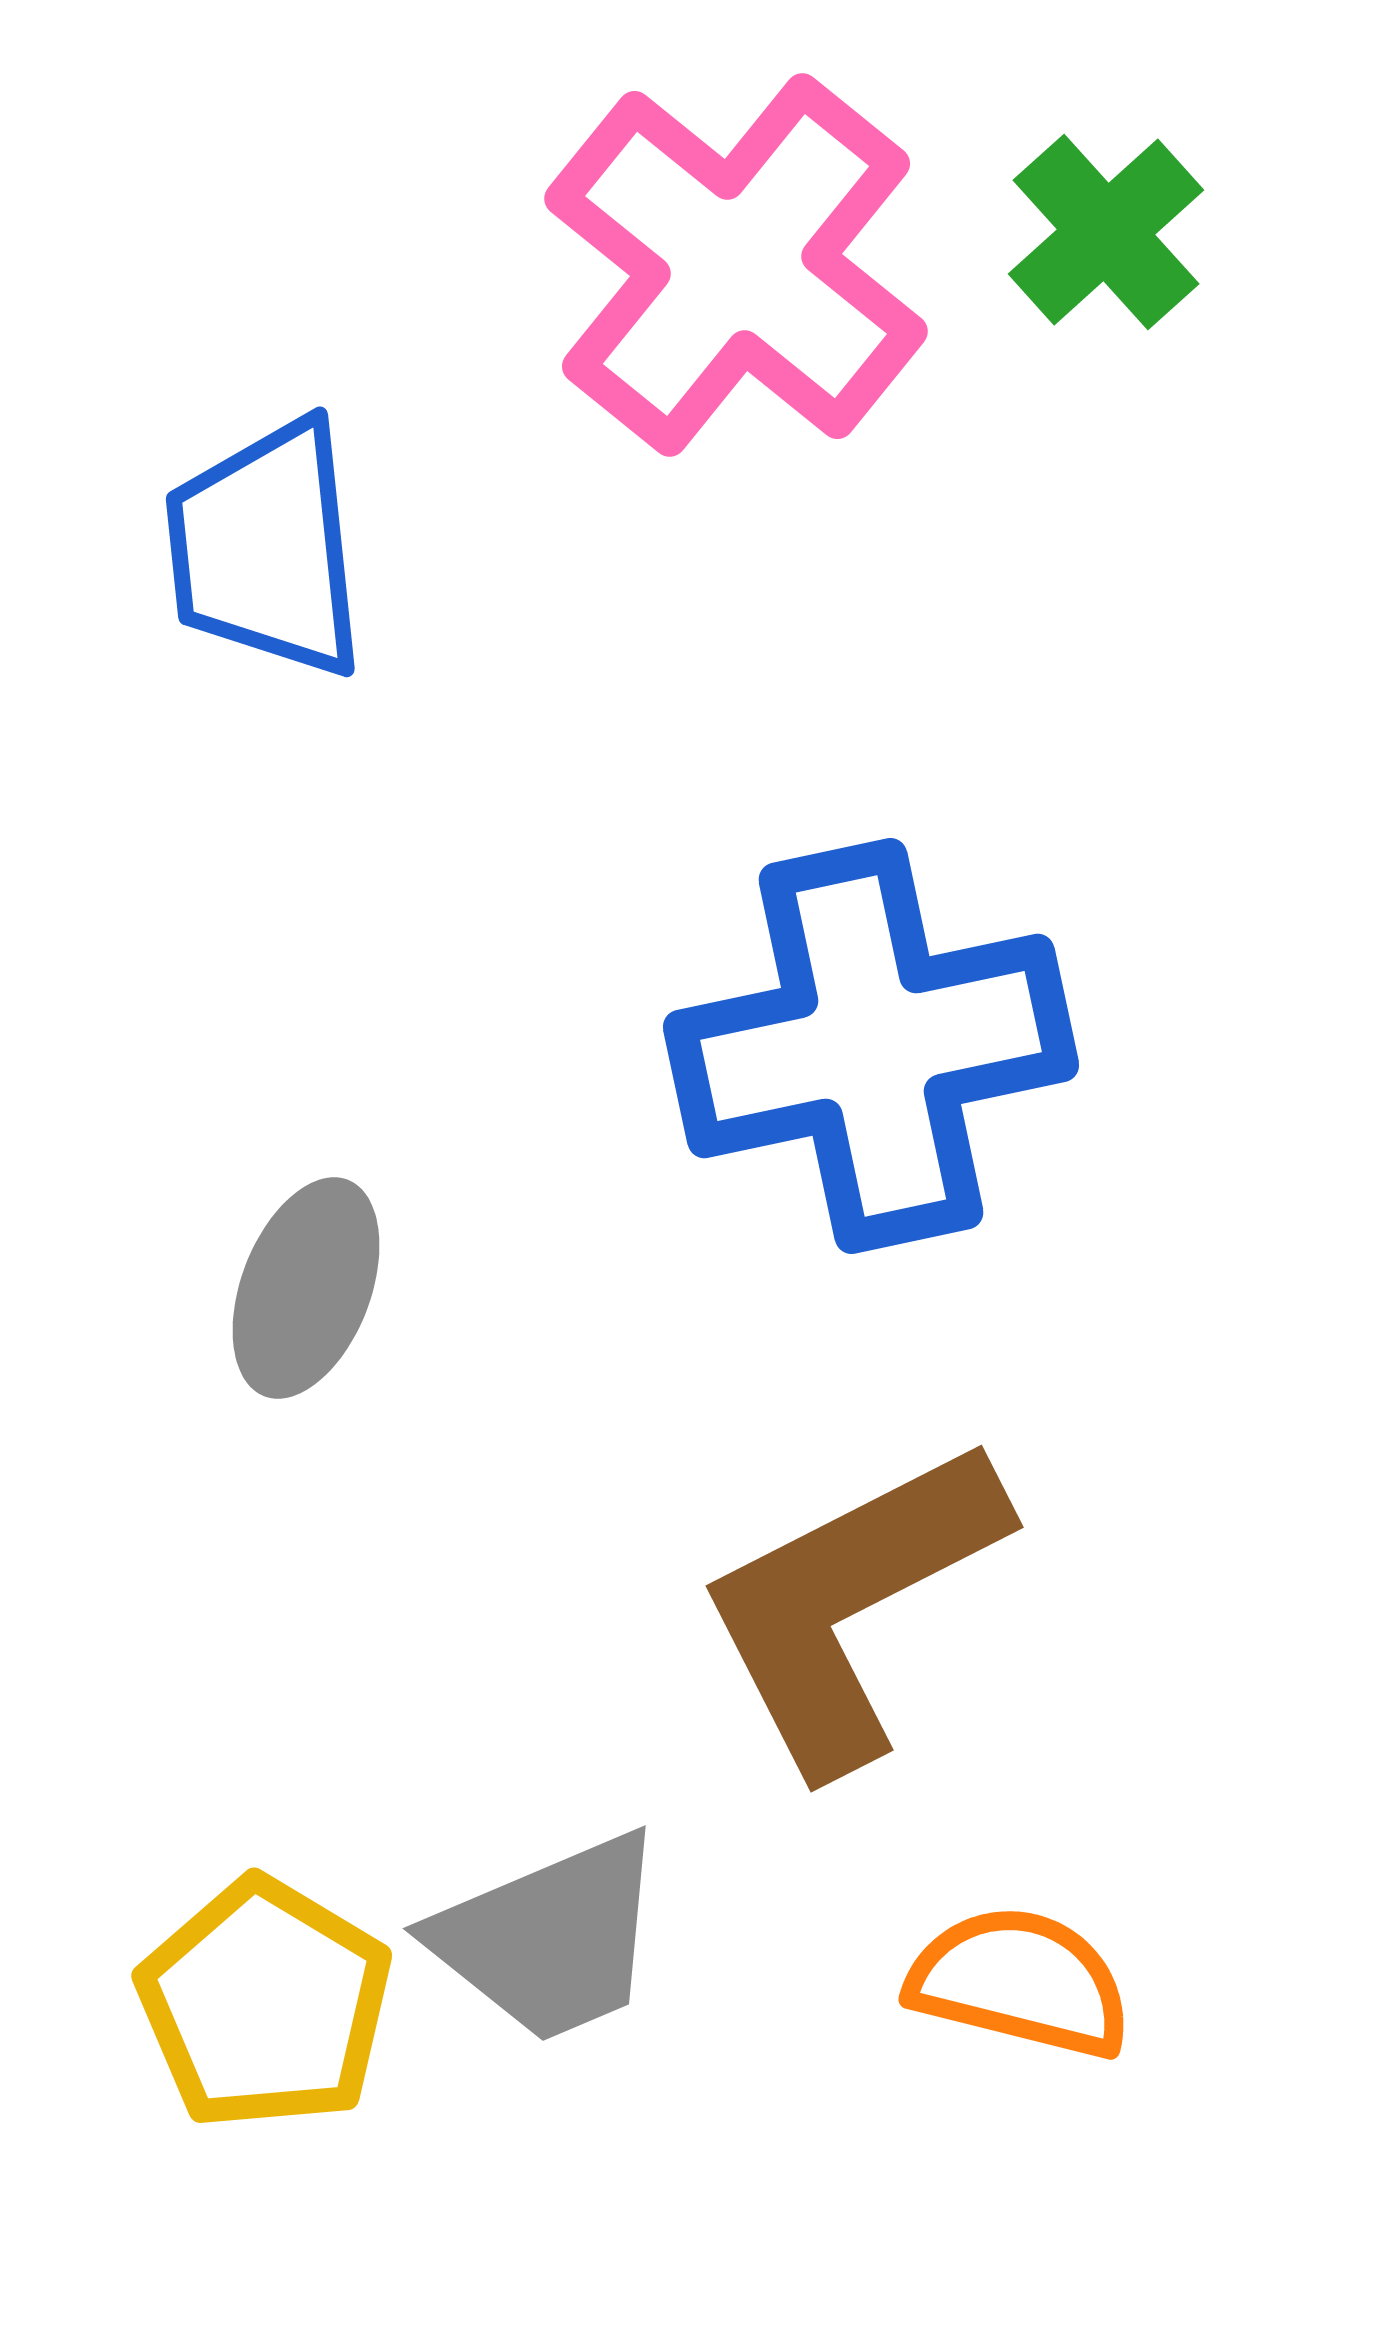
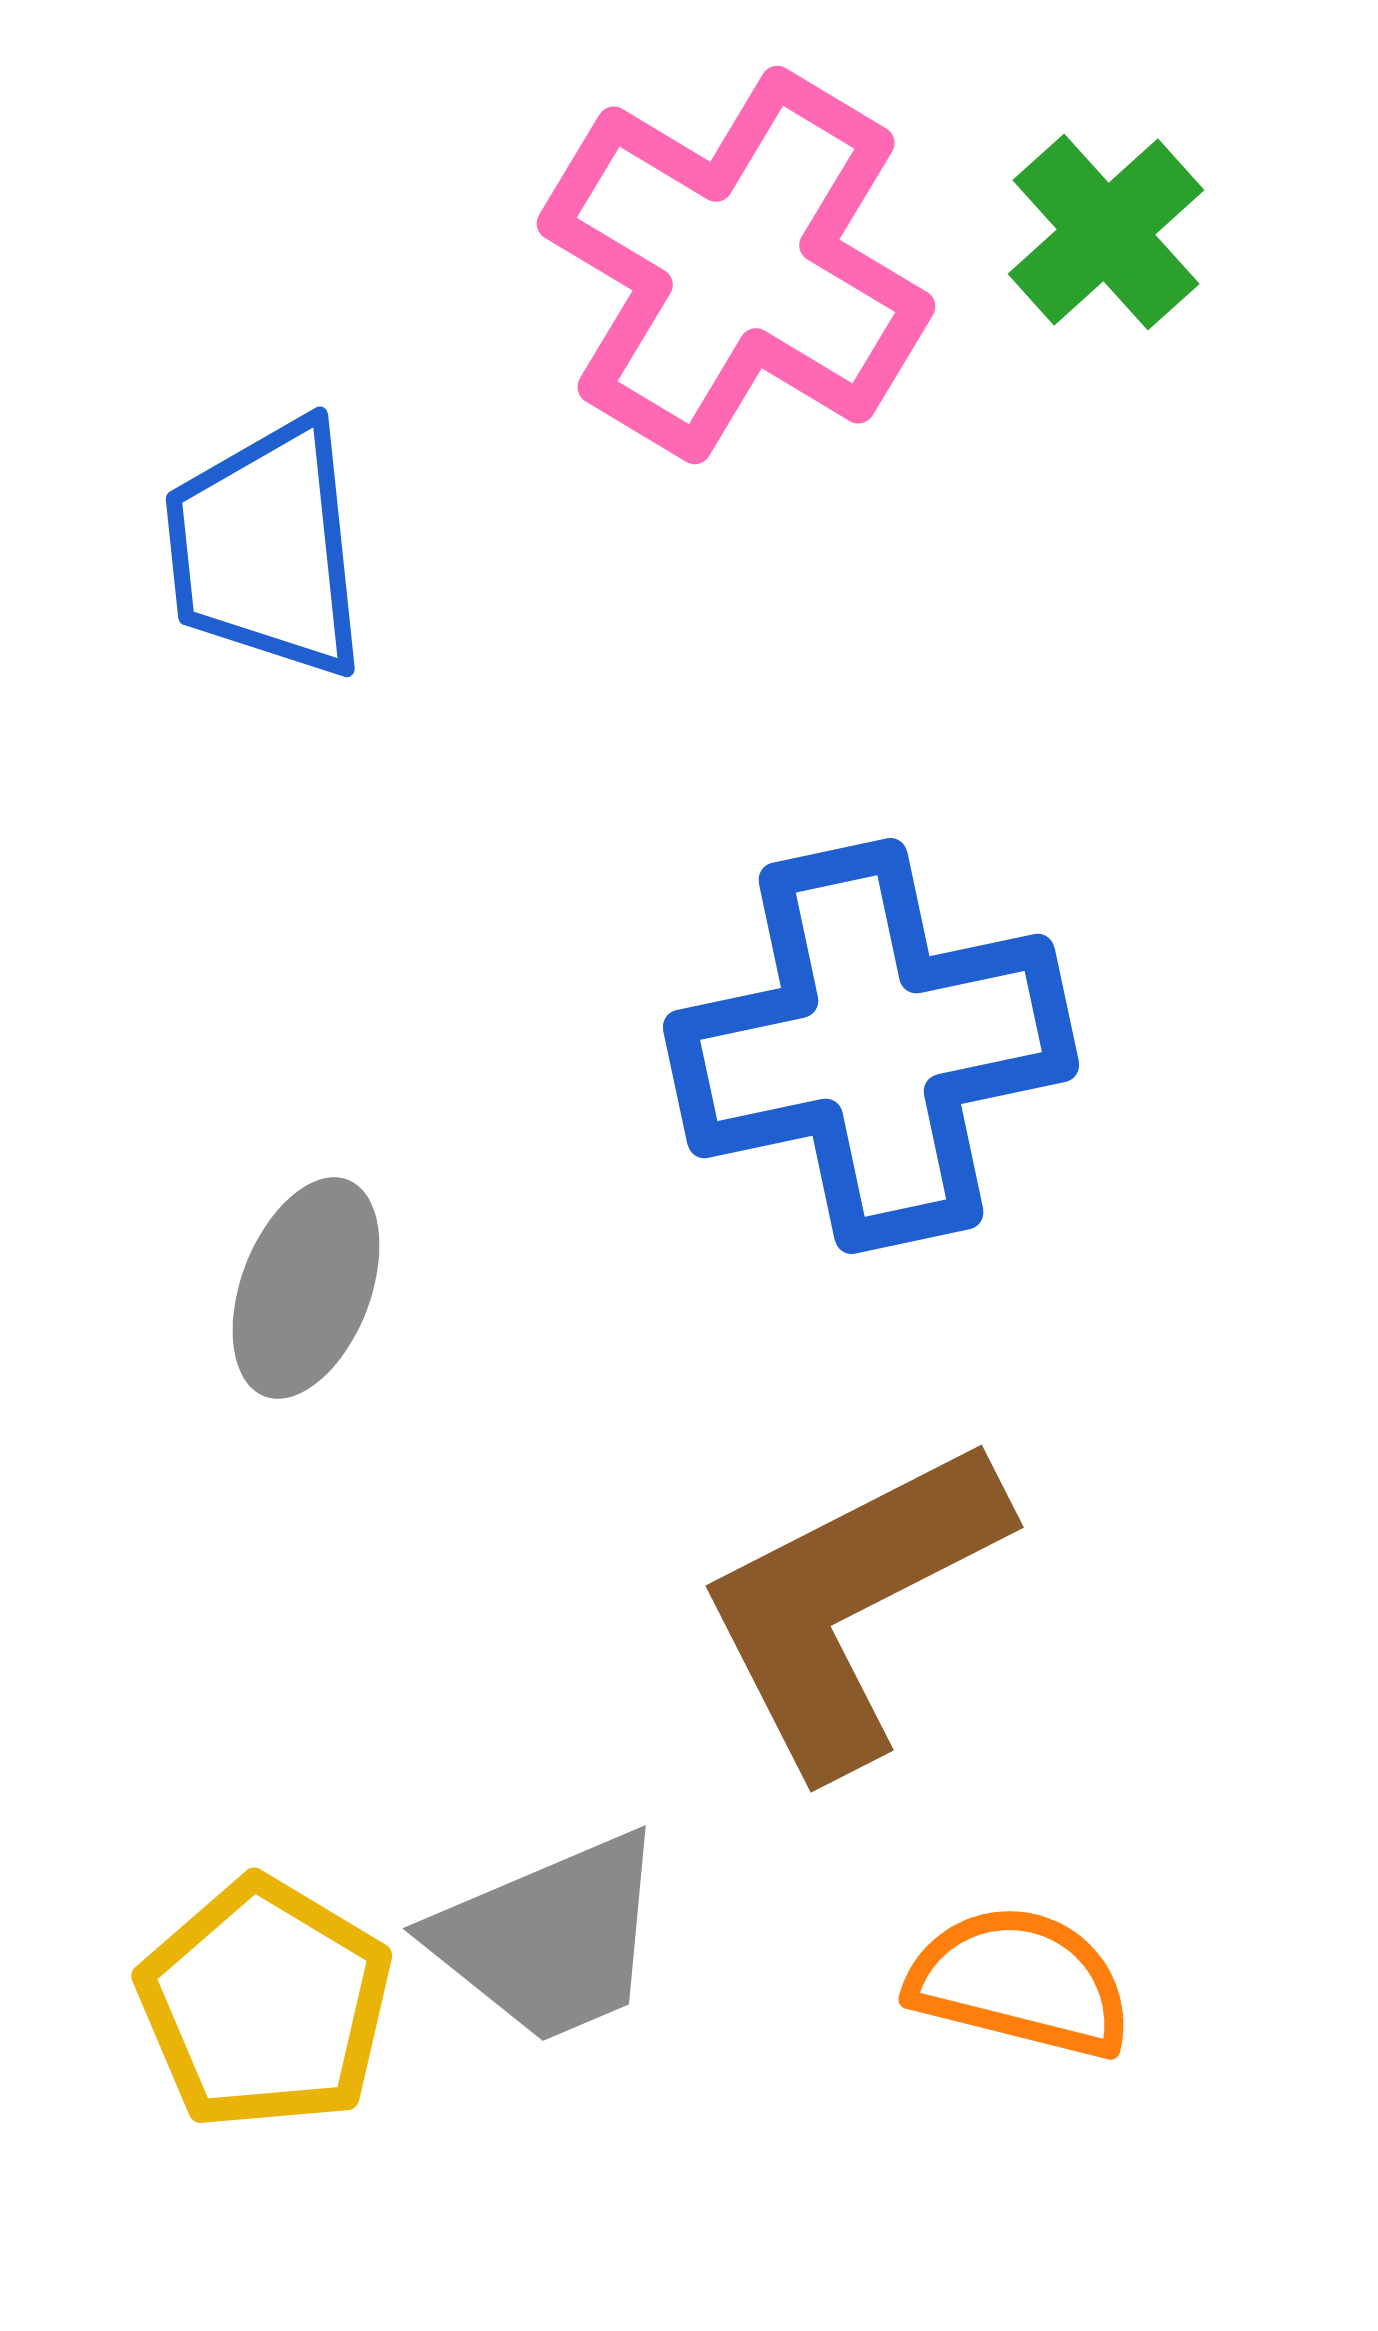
pink cross: rotated 8 degrees counterclockwise
